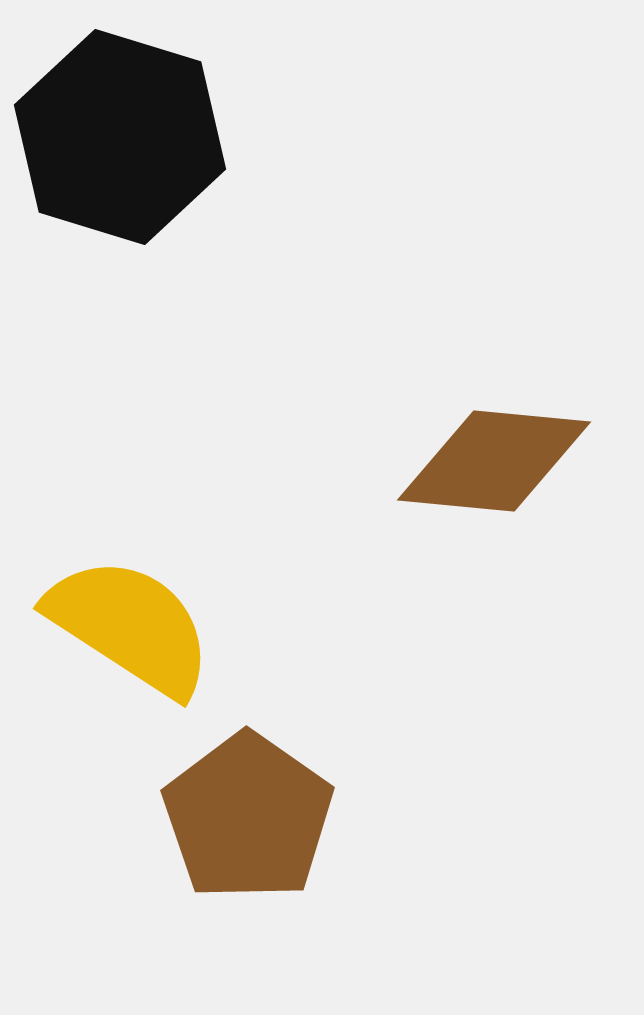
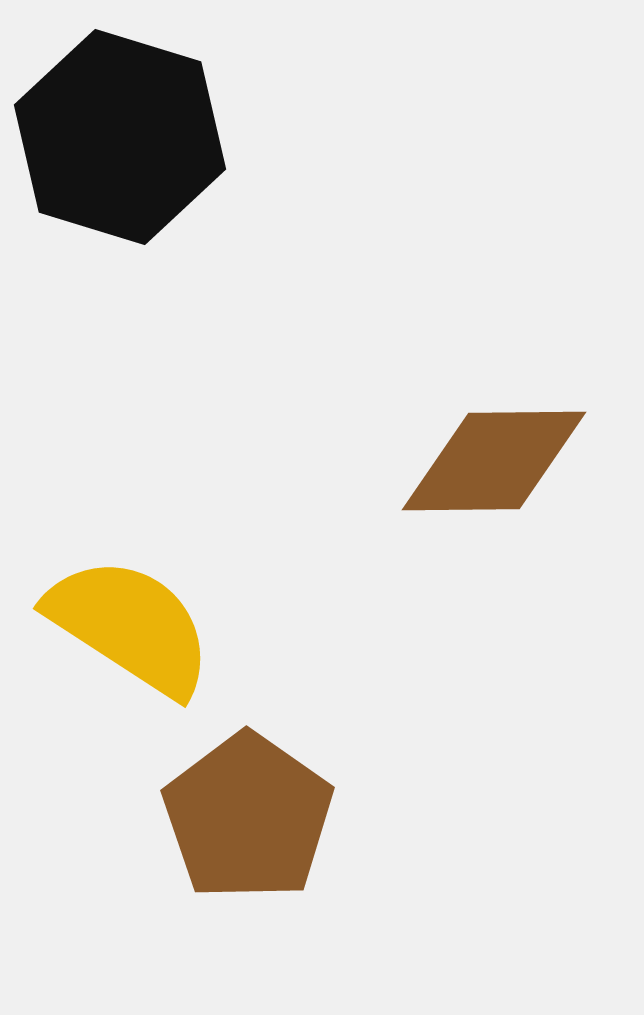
brown diamond: rotated 6 degrees counterclockwise
